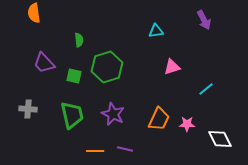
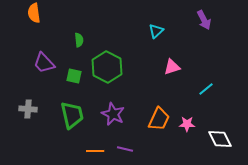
cyan triangle: rotated 35 degrees counterclockwise
green hexagon: rotated 16 degrees counterclockwise
